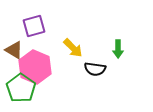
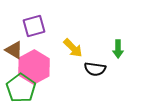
pink hexagon: moved 1 px left; rotated 8 degrees clockwise
